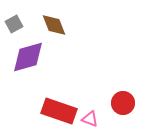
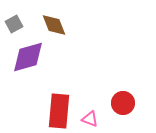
red rectangle: rotated 76 degrees clockwise
